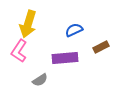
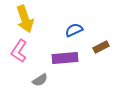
yellow arrow: moved 3 px left, 5 px up; rotated 36 degrees counterclockwise
